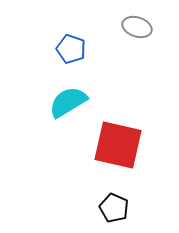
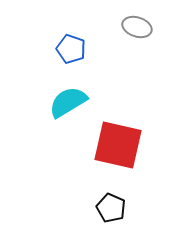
black pentagon: moved 3 px left
